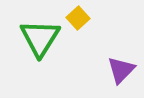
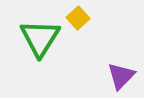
purple triangle: moved 6 px down
